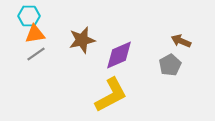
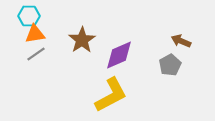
brown star: rotated 20 degrees counterclockwise
